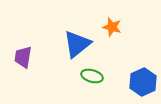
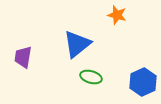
orange star: moved 5 px right, 12 px up
green ellipse: moved 1 px left, 1 px down
